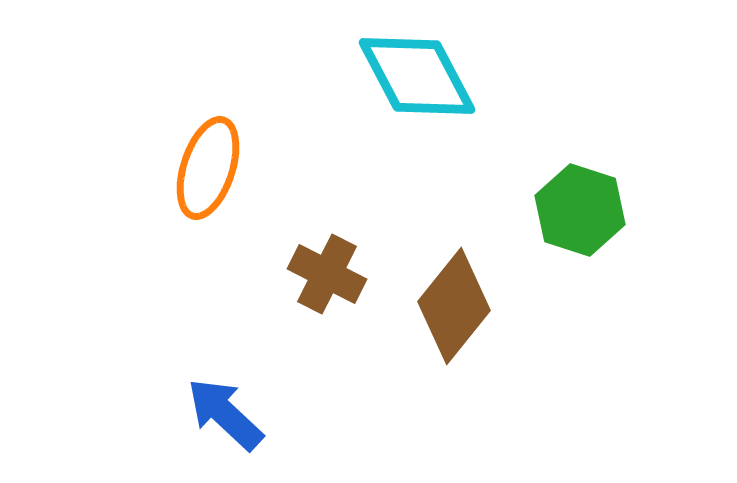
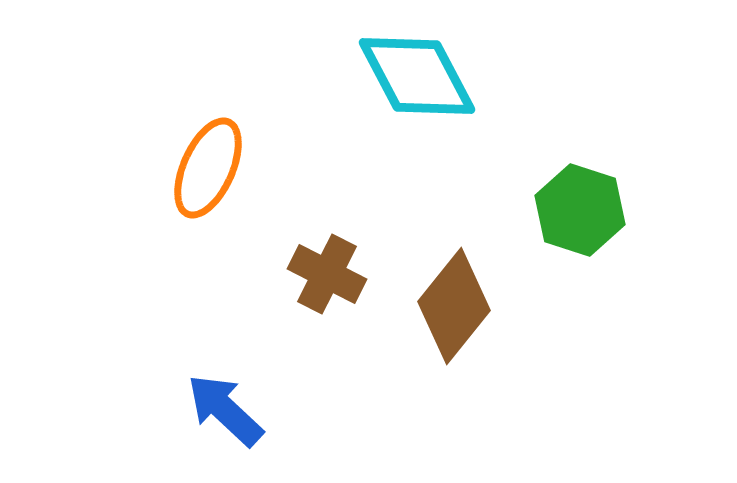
orange ellipse: rotated 6 degrees clockwise
blue arrow: moved 4 px up
